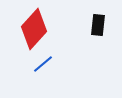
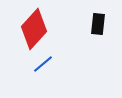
black rectangle: moved 1 px up
